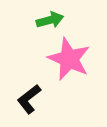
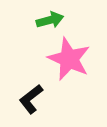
black L-shape: moved 2 px right
